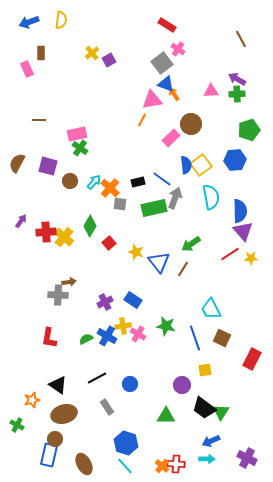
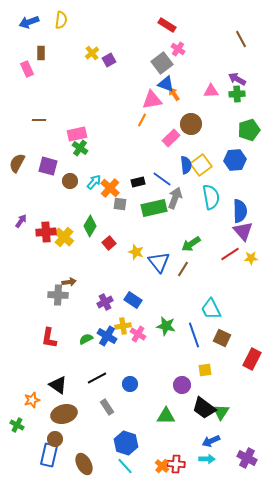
blue line at (195, 338): moved 1 px left, 3 px up
